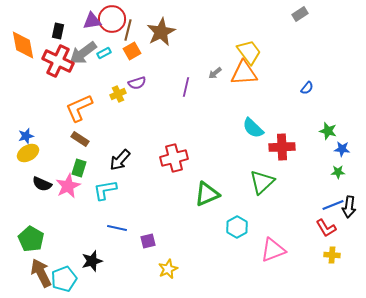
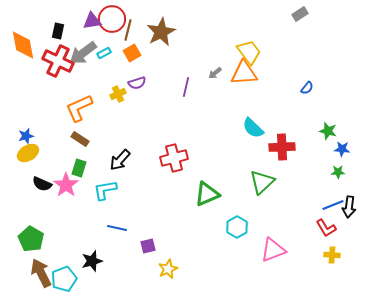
orange square at (132, 51): moved 2 px down
pink star at (68, 186): moved 2 px left, 1 px up; rotated 10 degrees counterclockwise
purple square at (148, 241): moved 5 px down
